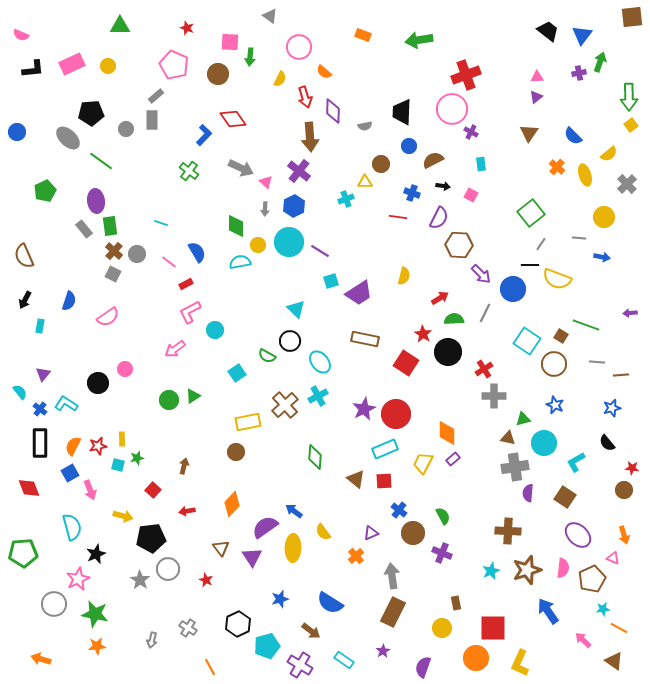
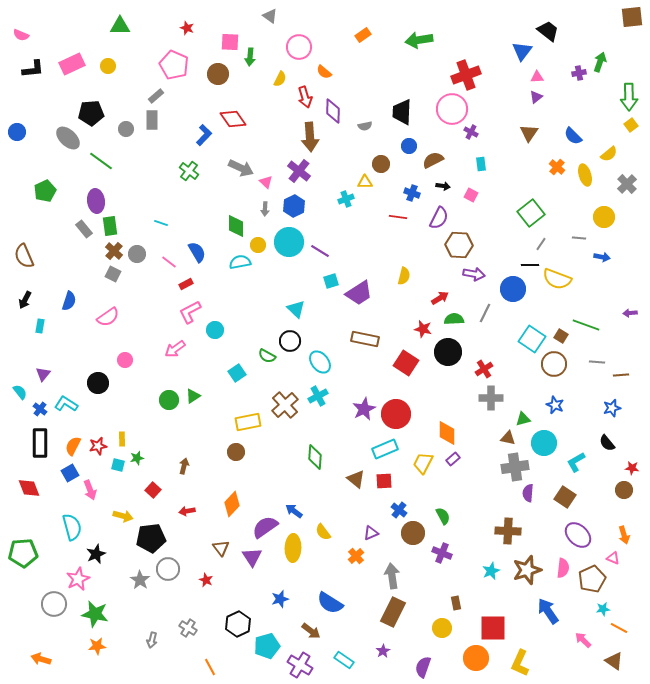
orange rectangle at (363, 35): rotated 56 degrees counterclockwise
blue triangle at (582, 35): moved 60 px left, 16 px down
purple arrow at (481, 274): moved 7 px left; rotated 35 degrees counterclockwise
red star at (423, 334): moved 5 px up; rotated 18 degrees counterclockwise
cyan square at (527, 341): moved 5 px right, 2 px up
pink circle at (125, 369): moved 9 px up
gray cross at (494, 396): moved 3 px left, 2 px down
